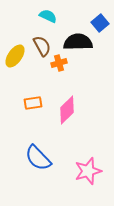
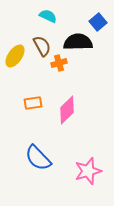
blue square: moved 2 px left, 1 px up
